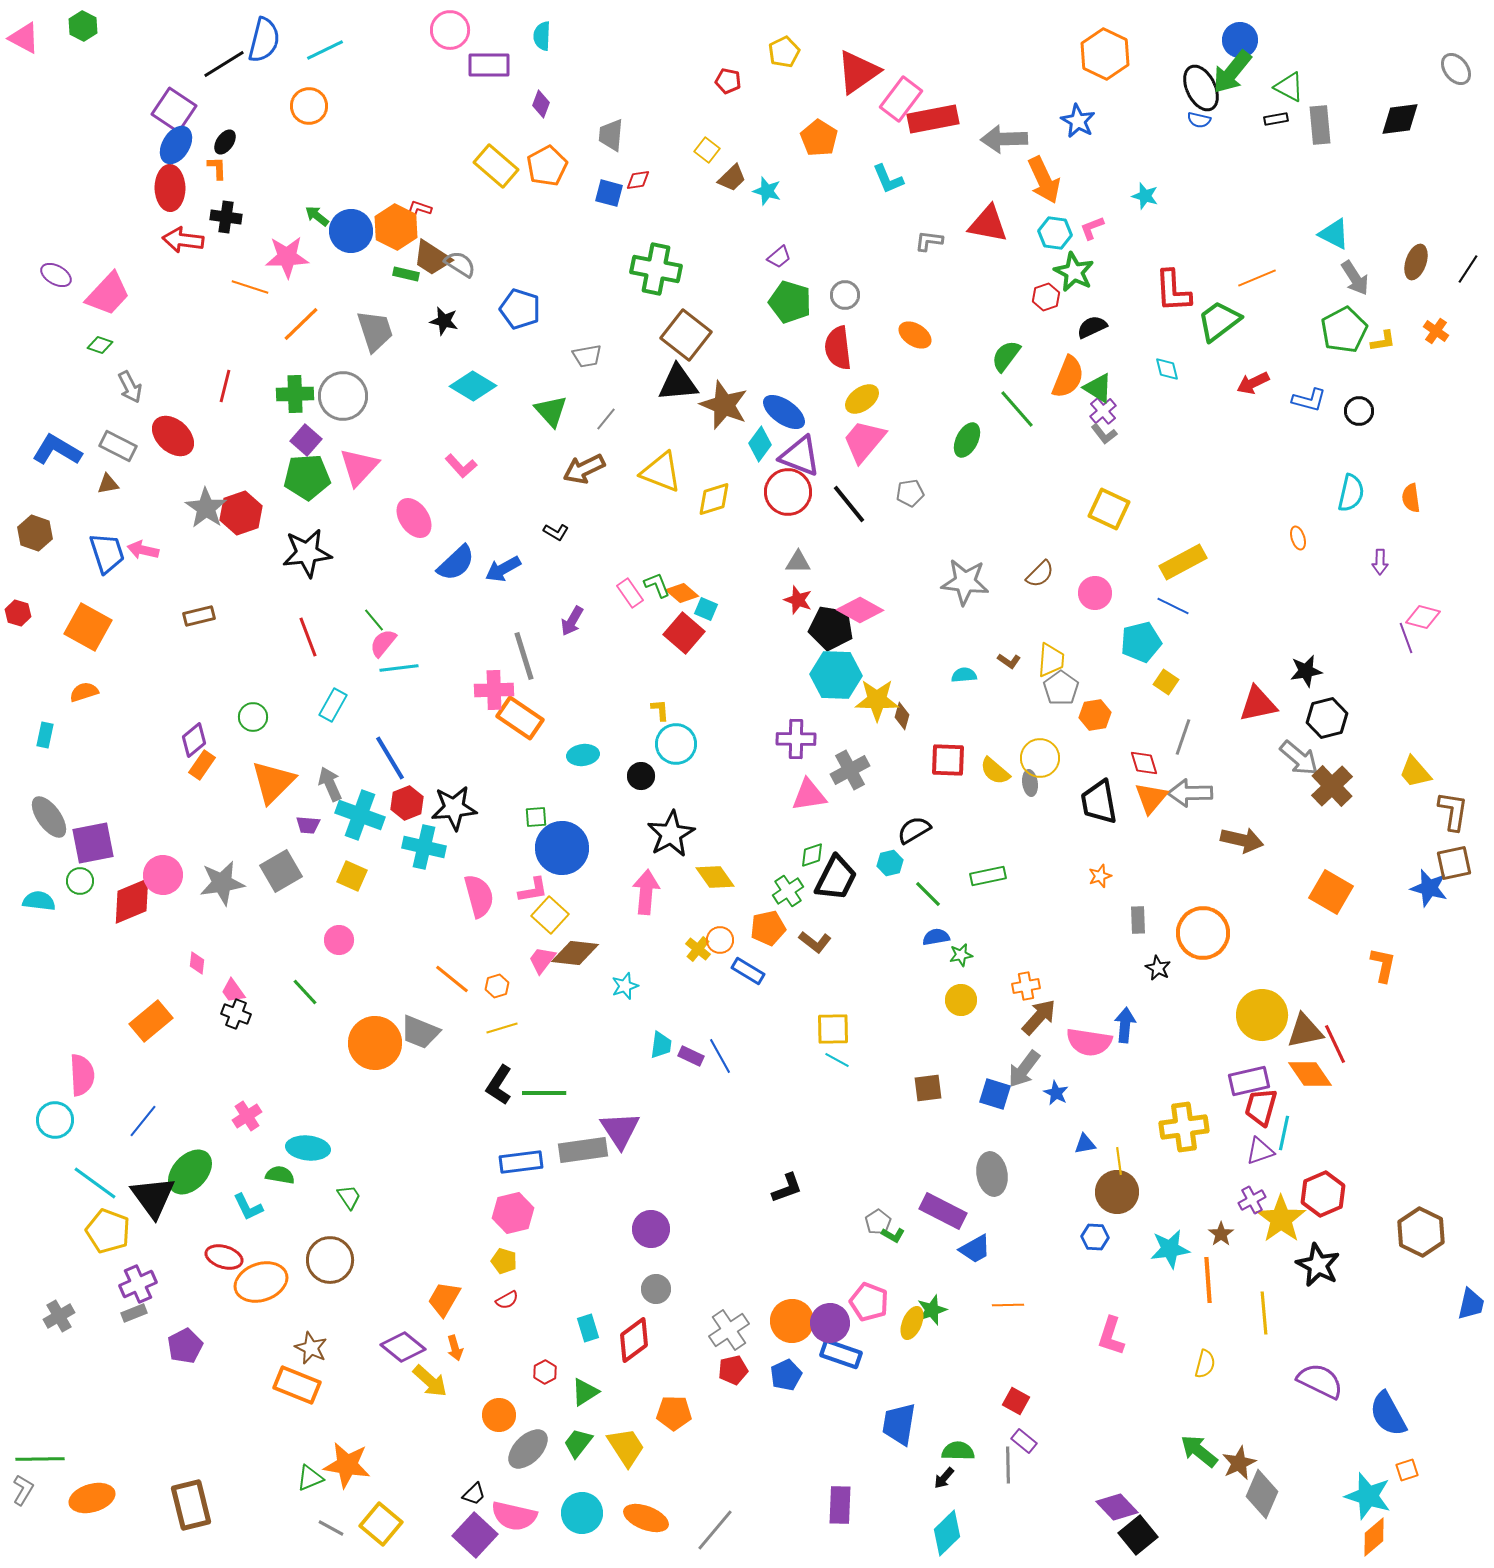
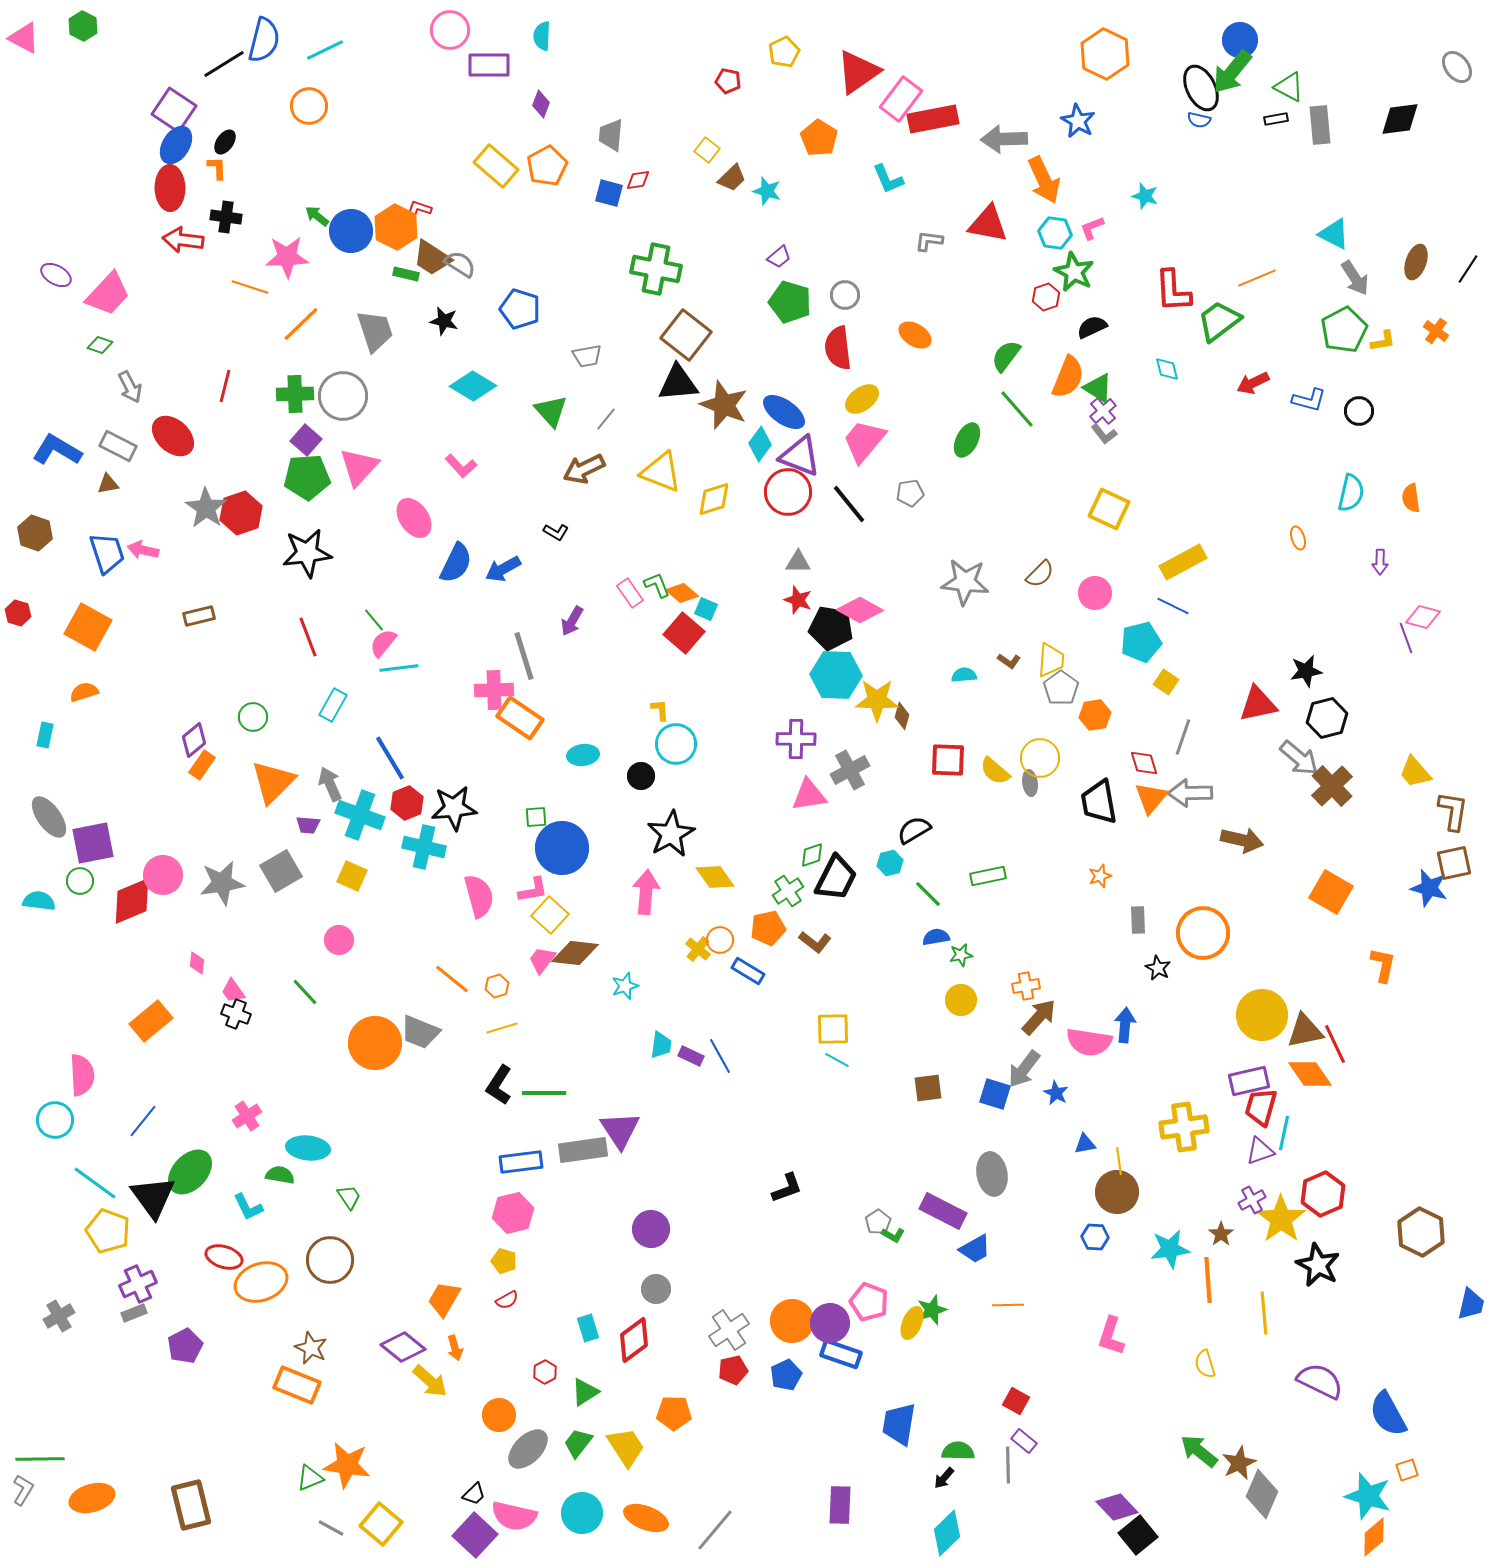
gray ellipse at (1456, 69): moved 1 px right, 2 px up
blue semicircle at (456, 563): rotated 21 degrees counterclockwise
yellow semicircle at (1205, 1364): rotated 148 degrees clockwise
